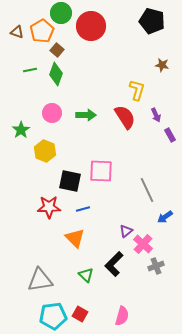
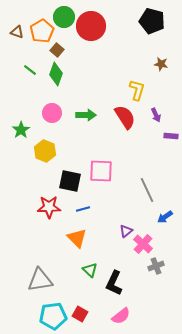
green circle: moved 3 px right, 4 px down
brown star: moved 1 px left, 1 px up
green line: rotated 48 degrees clockwise
purple rectangle: moved 1 px right, 1 px down; rotated 56 degrees counterclockwise
orange triangle: moved 2 px right
black L-shape: moved 19 px down; rotated 20 degrees counterclockwise
green triangle: moved 4 px right, 5 px up
pink semicircle: moved 1 px left; rotated 36 degrees clockwise
